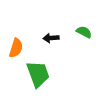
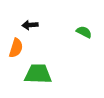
black arrow: moved 21 px left, 13 px up
green trapezoid: rotated 68 degrees counterclockwise
